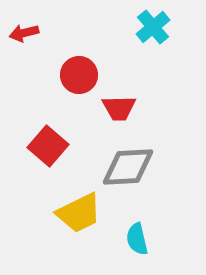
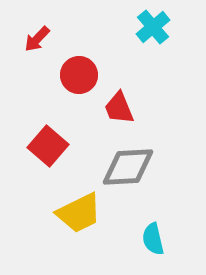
red arrow: moved 13 px right, 6 px down; rotated 32 degrees counterclockwise
red trapezoid: rotated 69 degrees clockwise
cyan semicircle: moved 16 px right
